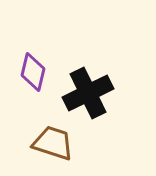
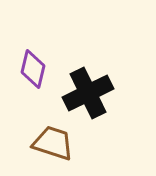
purple diamond: moved 3 px up
